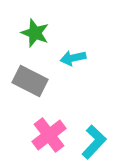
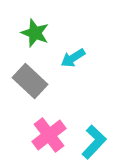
cyan arrow: rotated 20 degrees counterclockwise
gray rectangle: rotated 16 degrees clockwise
